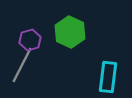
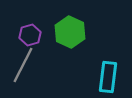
purple hexagon: moved 5 px up
gray line: moved 1 px right
